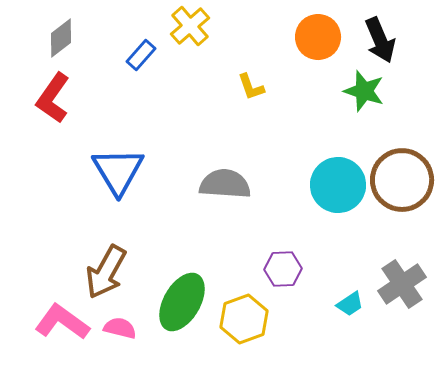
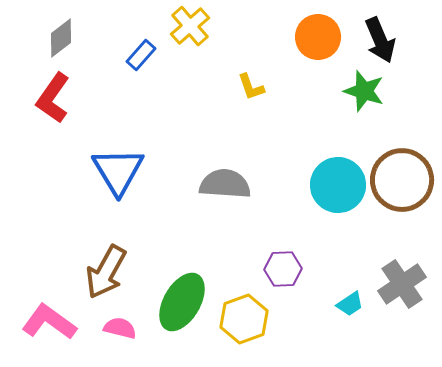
pink L-shape: moved 13 px left
